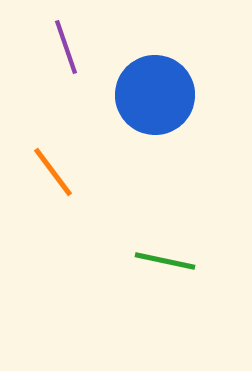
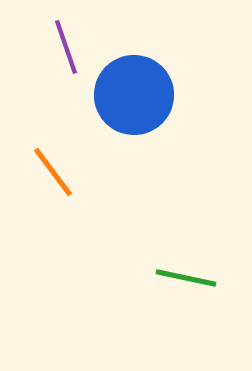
blue circle: moved 21 px left
green line: moved 21 px right, 17 px down
